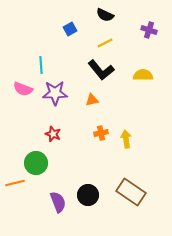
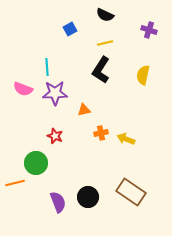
yellow line: rotated 14 degrees clockwise
cyan line: moved 6 px right, 2 px down
black L-shape: rotated 72 degrees clockwise
yellow semicircle: rotated 78 degrees counterclockwise
orange triangle: moved 8 px left, 10 px down
red star: moved 2 px right, 2 px down
yellow arrow: rotated 60 degrees counterclockwise
black circle: moved 2 px down
